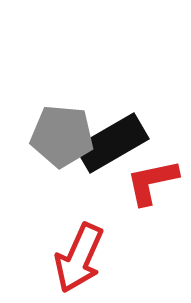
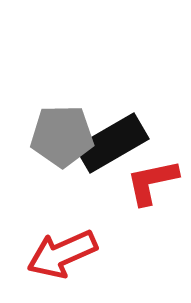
gray pentagon: rotated 6 degrees counterclockwise
red arrow: moved 17 px left, 4 px up; rotated 42 degrees clockwise
